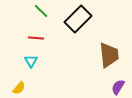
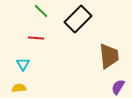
brown trapezoid: moved 1 px down
cyan triangle: moved 8 px left, 3 px down
yellow semicircle: rotated 136 degrees counterclockwise
